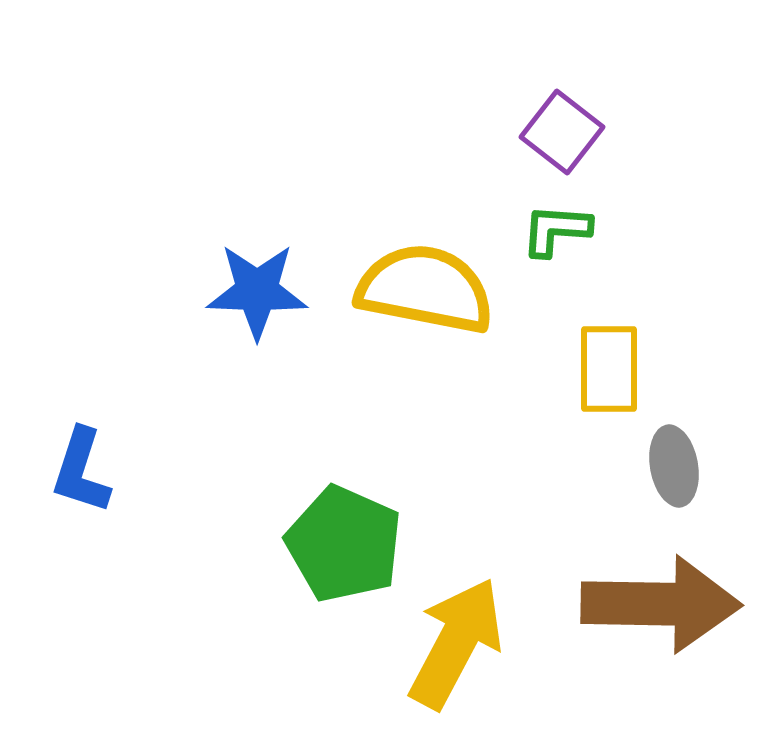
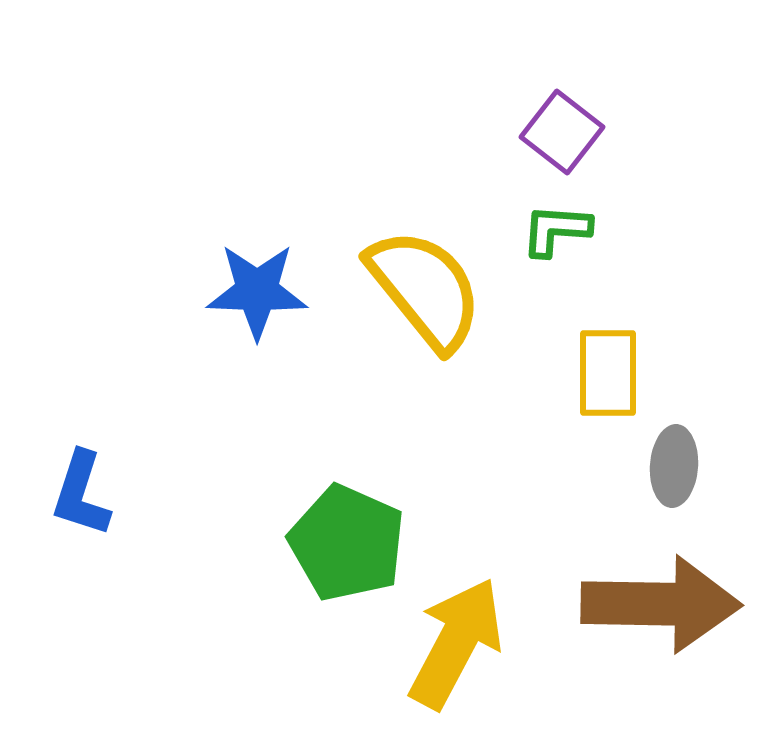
yellow semicircle: rotated 40 degrees clockwise
yellow rectangle: moved 1 px left, 4 px down
gray ellipse: rotated 14 degrees clockwise
blue L-shape: moved 23 px down
green pentagon: moved 3 px right, 1 px up
